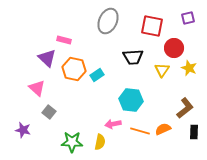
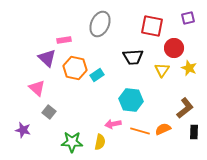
gray ellipse: moved 8 px left, 3 px down
pink rectangle: rotated 24 degrees counterclockwise
orange hexagon: moved 1 px right, 1 px up
